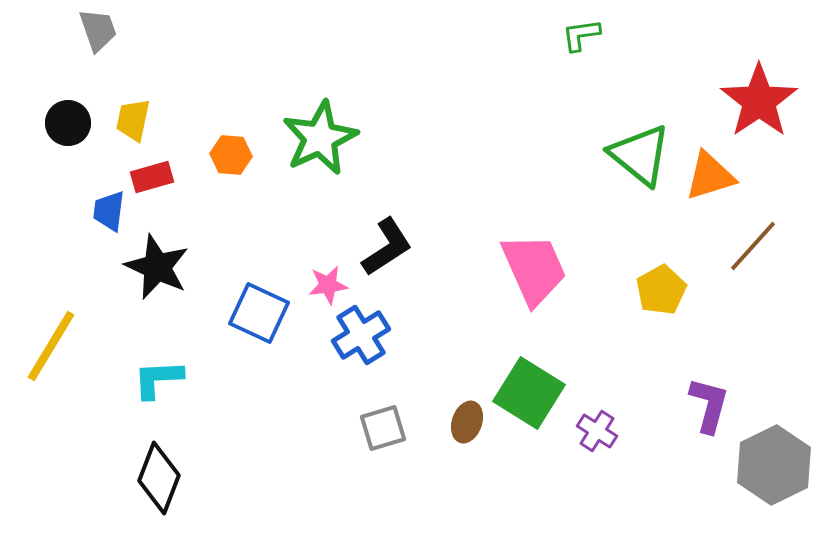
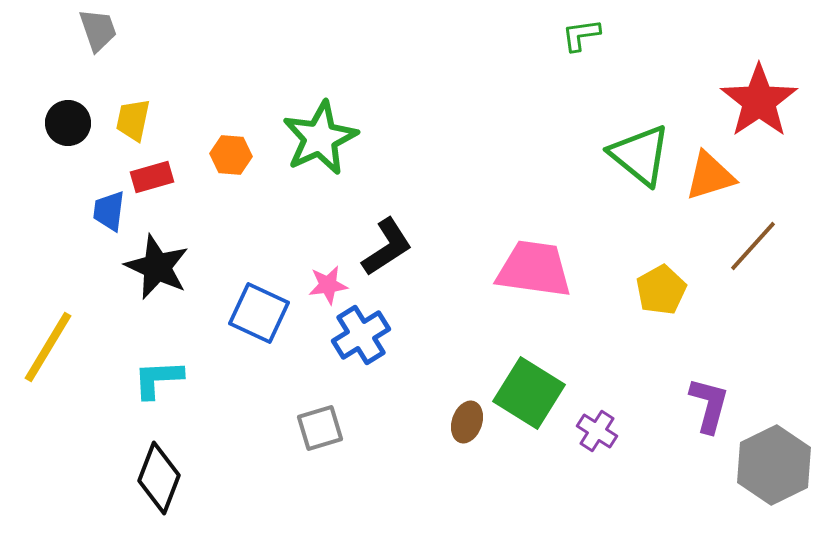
pink trapezoid: rotated 58 degrees counterclockwise
yellow line: moved 3 px left, 1 px down
gray square: moved 63 px left
